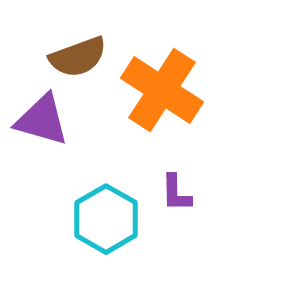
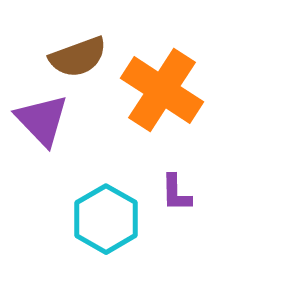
purple triangle: rotated 30 degrees clockwise
